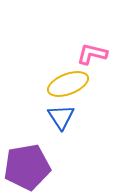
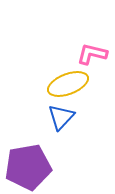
blue triangle: rotated 16 degrees clockwise
purple pentagon: moved 1 px right
